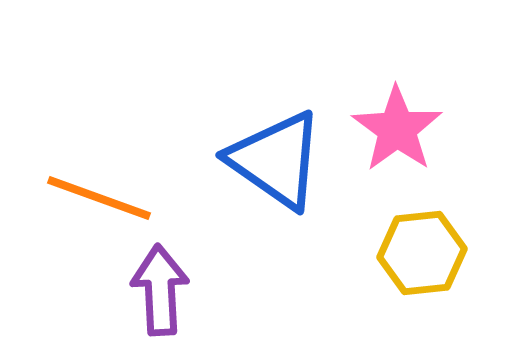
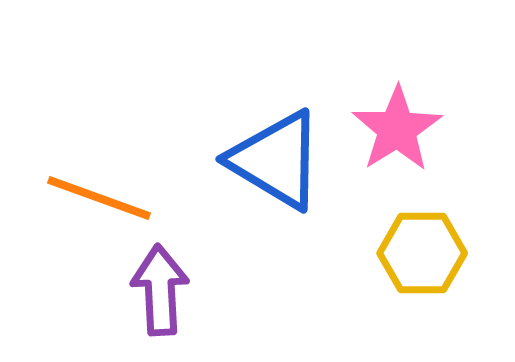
pink star: rotated 4 degrees clockwise
blue triangle: rotated 4 degrees counterclockwise
yellow hexagon: rotated 6 degrees clockwise
